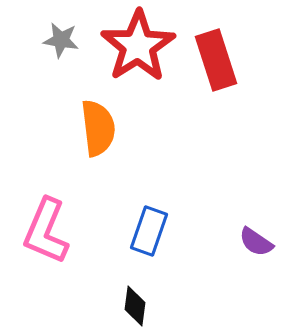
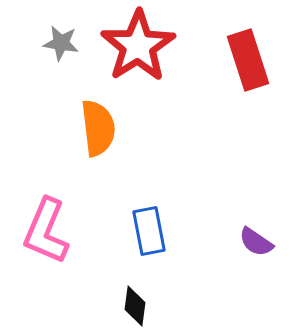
gray star: moved 3 px down
red rectangle: moved 32 px right
blue rectangle: rotated 30 degrees counterclockwise
